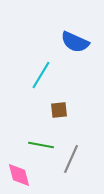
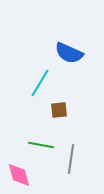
blue semicircle: moved 6 px left, 11 px down
cyan line: moved 1 px left, 8 px down
gray line: rotated 16 degrees counterclockwise
